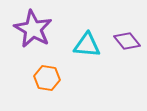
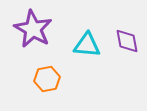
purple diamond: rotated 28 degrees clockwise
orange hexagon: moved 1 px down; rotated 20 degrees counterclockwise
